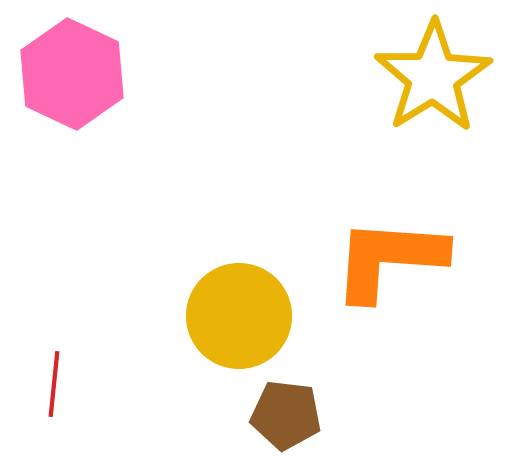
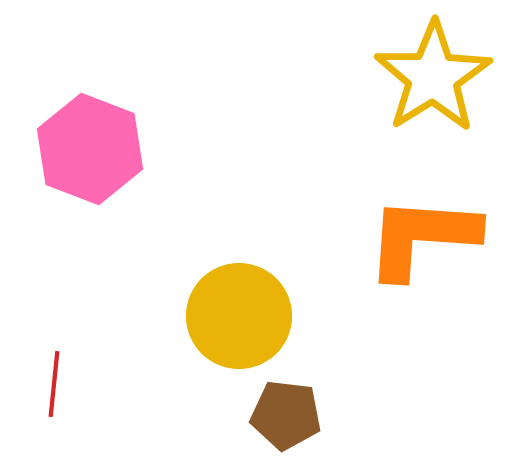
pink hexagon: moved 18 px right, 75 px down; rotated 4 degrees counterclockwise
orange L-shape: moved 33 px right, 22 px up
